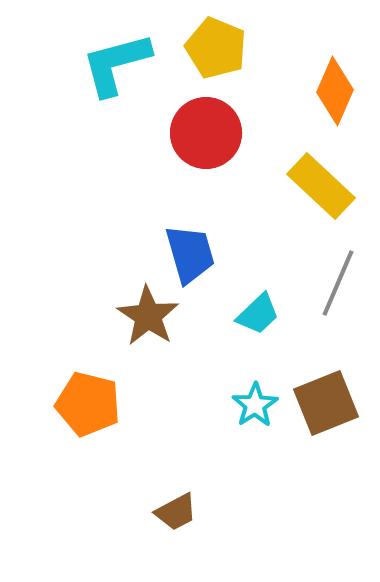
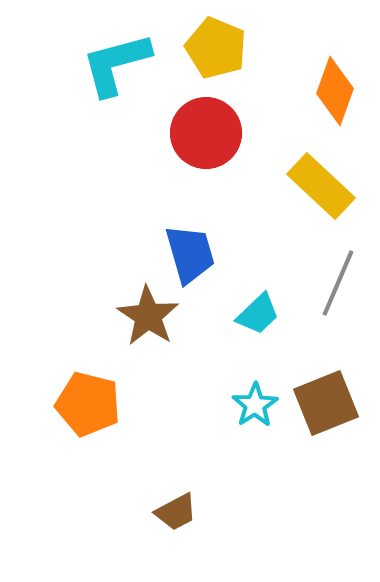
orange diamond: rotated 4 degrees counterclockwise
